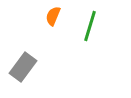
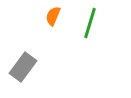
green line: moved 3 px up
